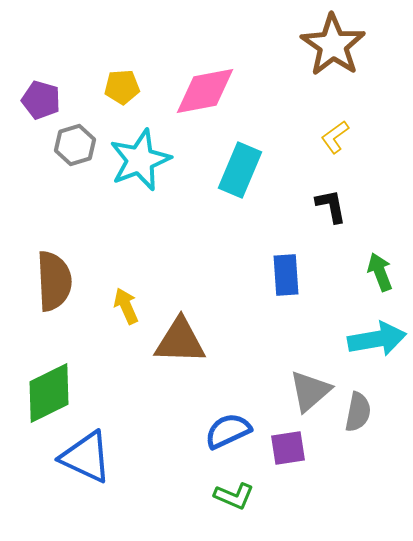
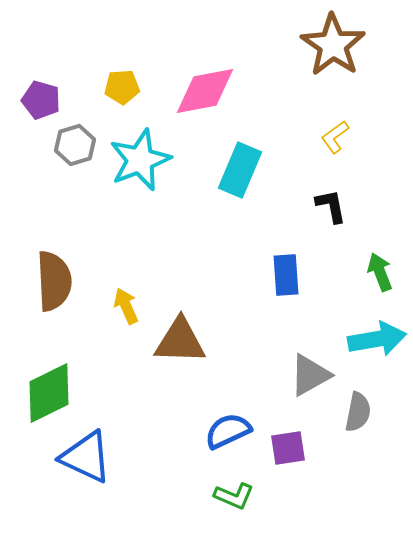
gray triangle: moved 16 px up; rotated 12 degrees clockwise
